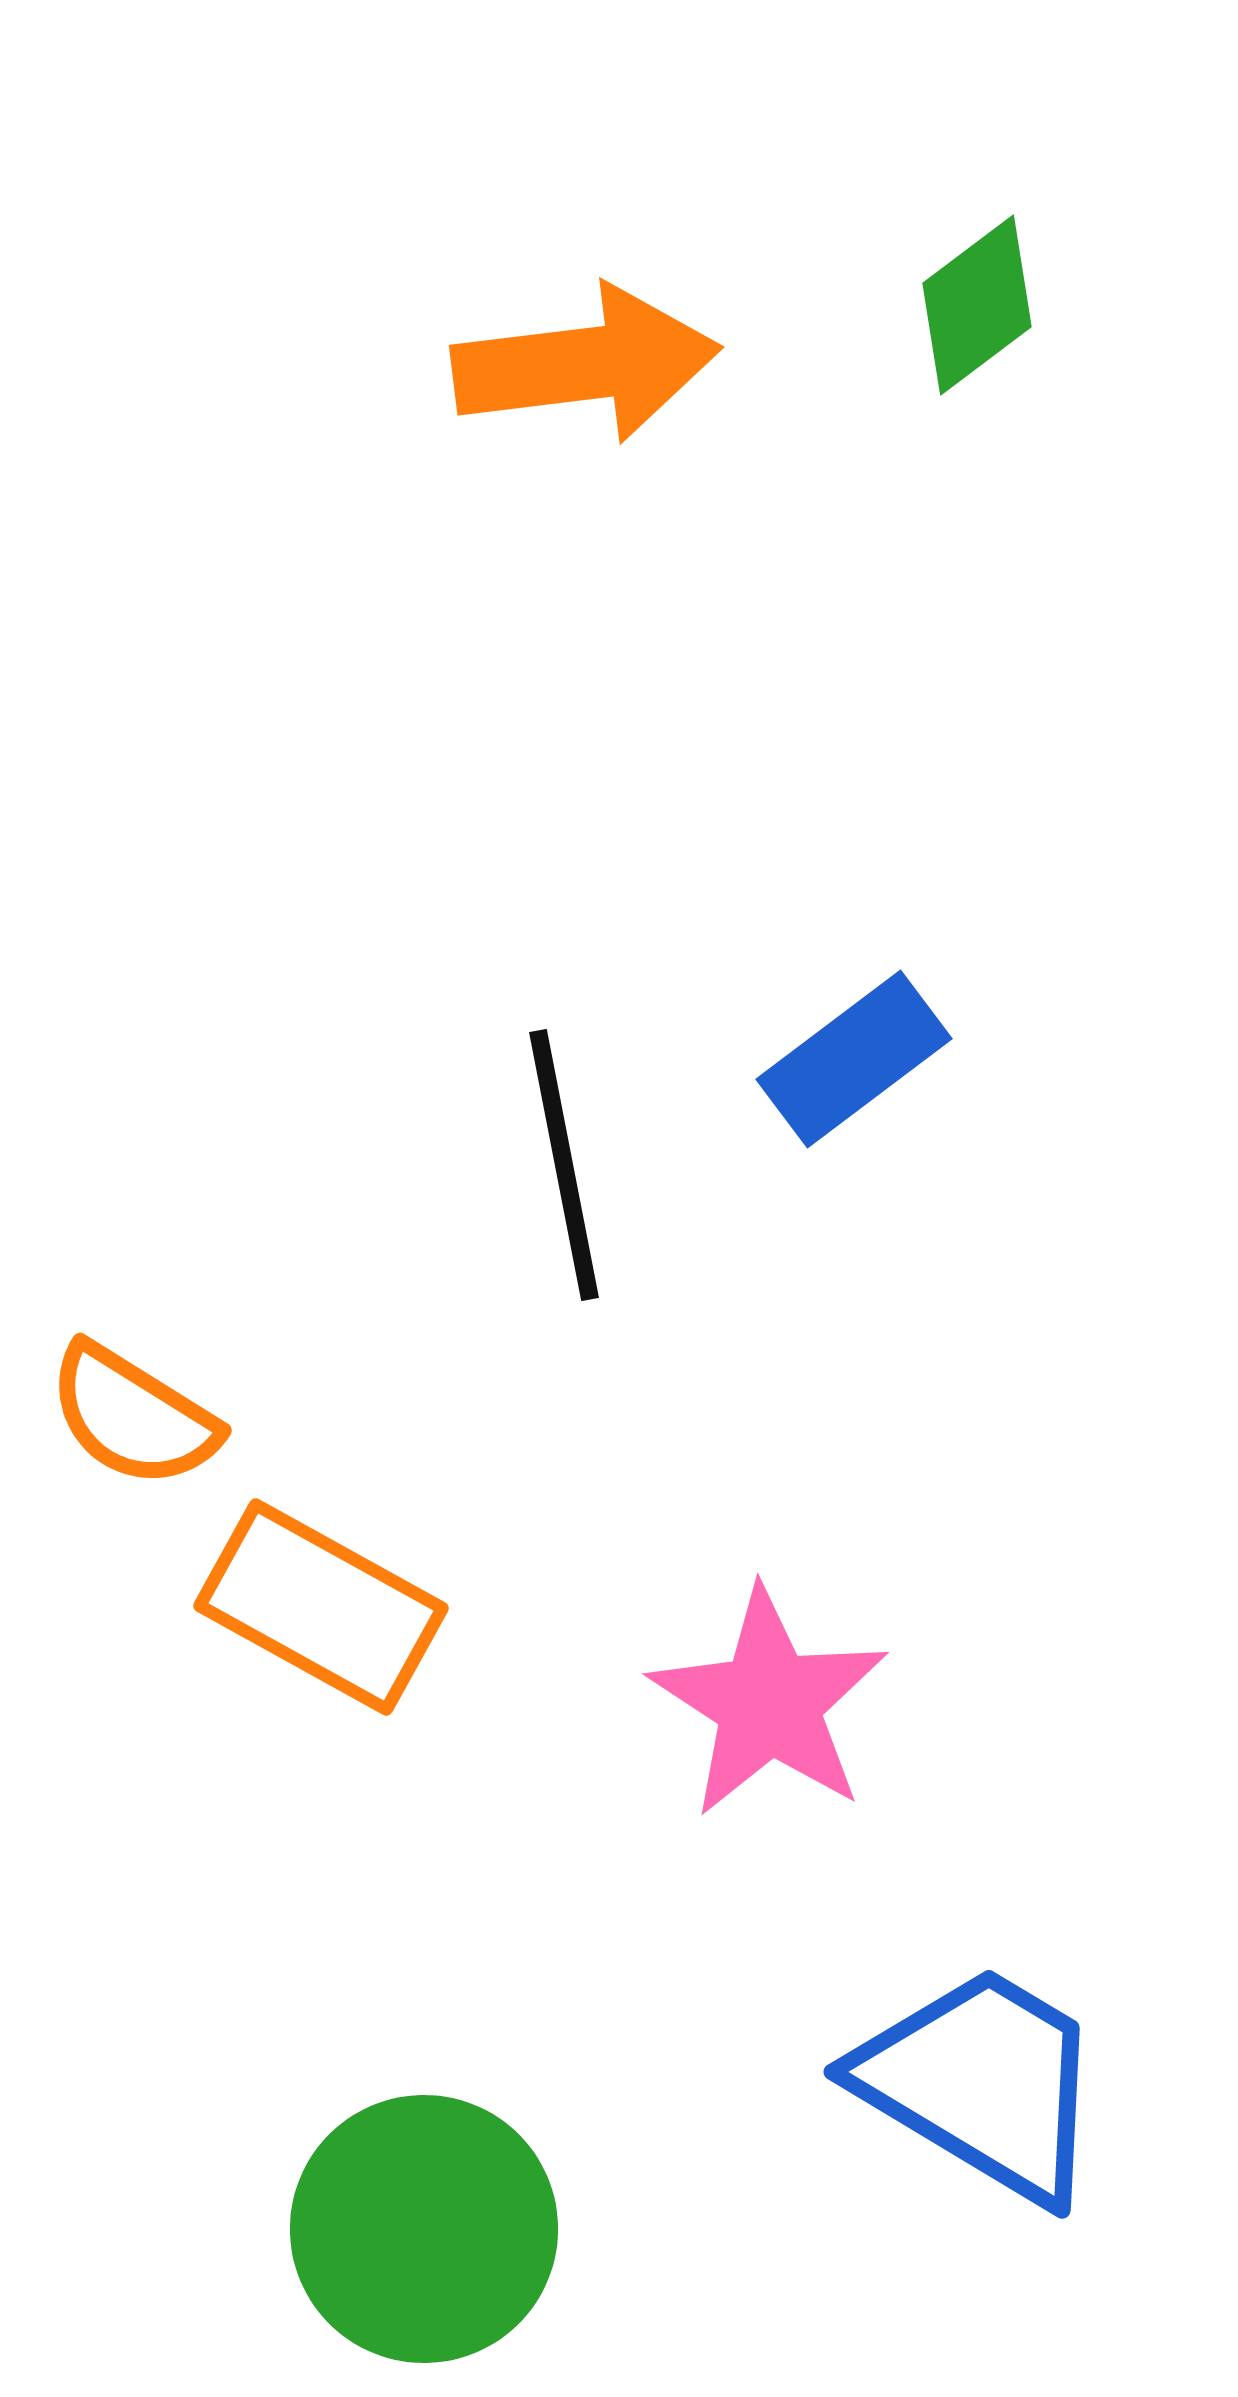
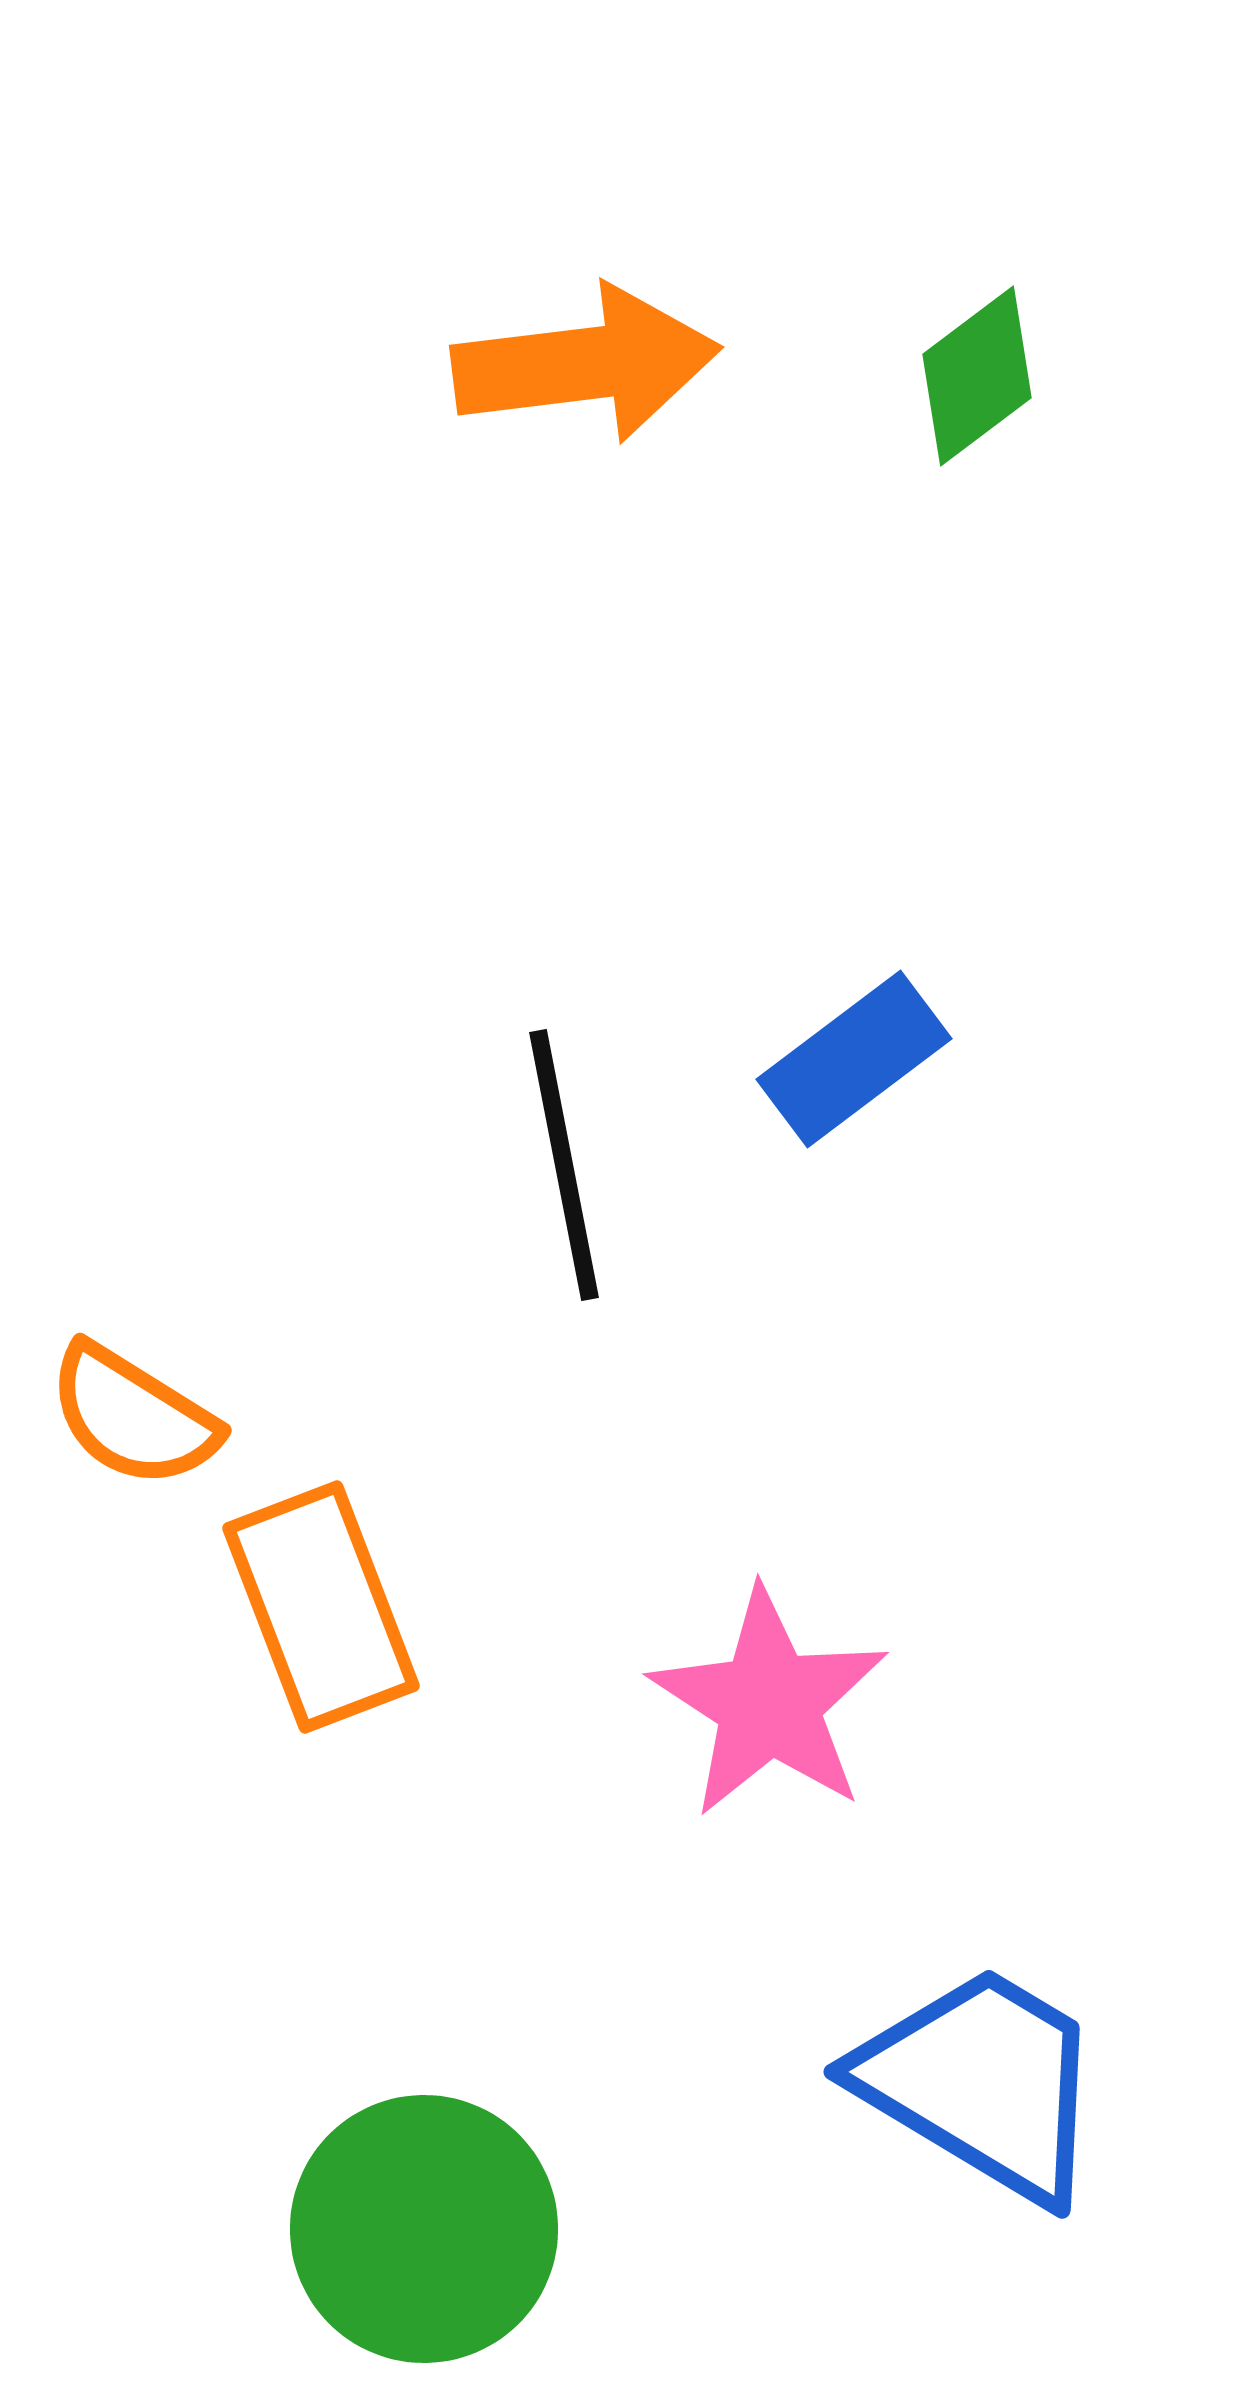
green diamond: moved 71 px down
orange rectangle: rotated 40 degrees clockwise
